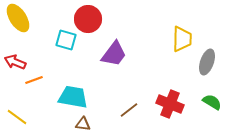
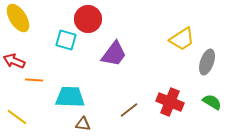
yellow trapezoid: rotated 56 degrees clockwise
red arrow: moved 1 px left, 1 px up
orange line: rotated 24 degrees clockwise
cyan trapezoid: moved 3 px left; rotated 8 degrees counterclockwise
red cross: moved 2 px up
